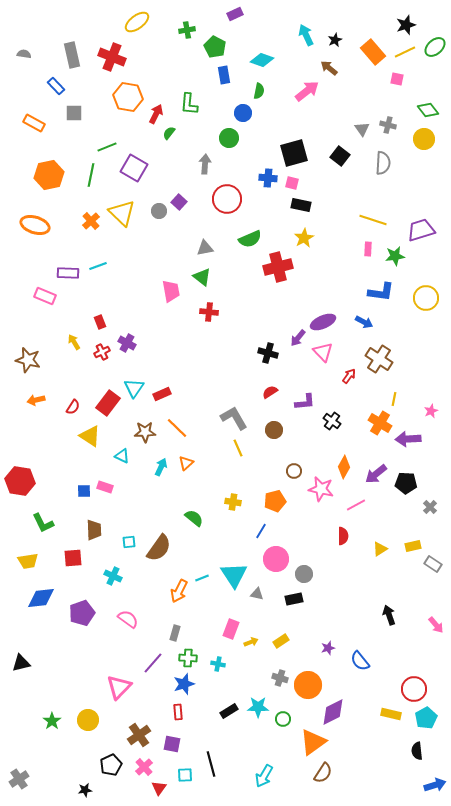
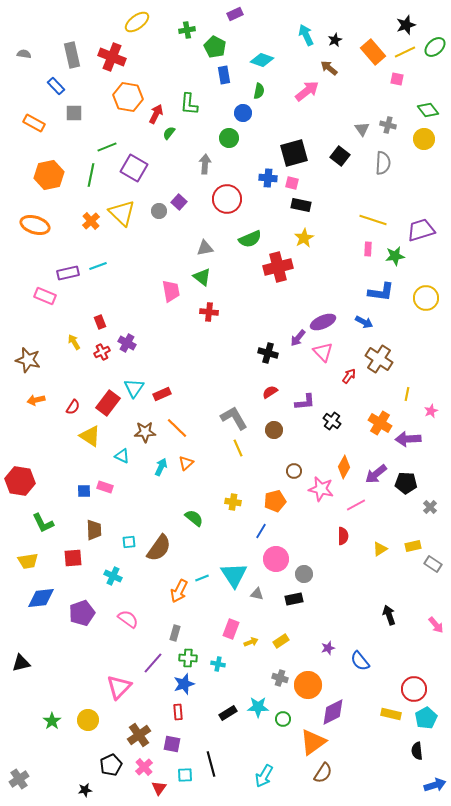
purple rectangle at (68, 273): rotated 15 degrees counterclockwise
yellow line at (394, 399): moved 13 px right, 5 px up
black rectangle at (229, 711): moved 1 px left, 2 px down
